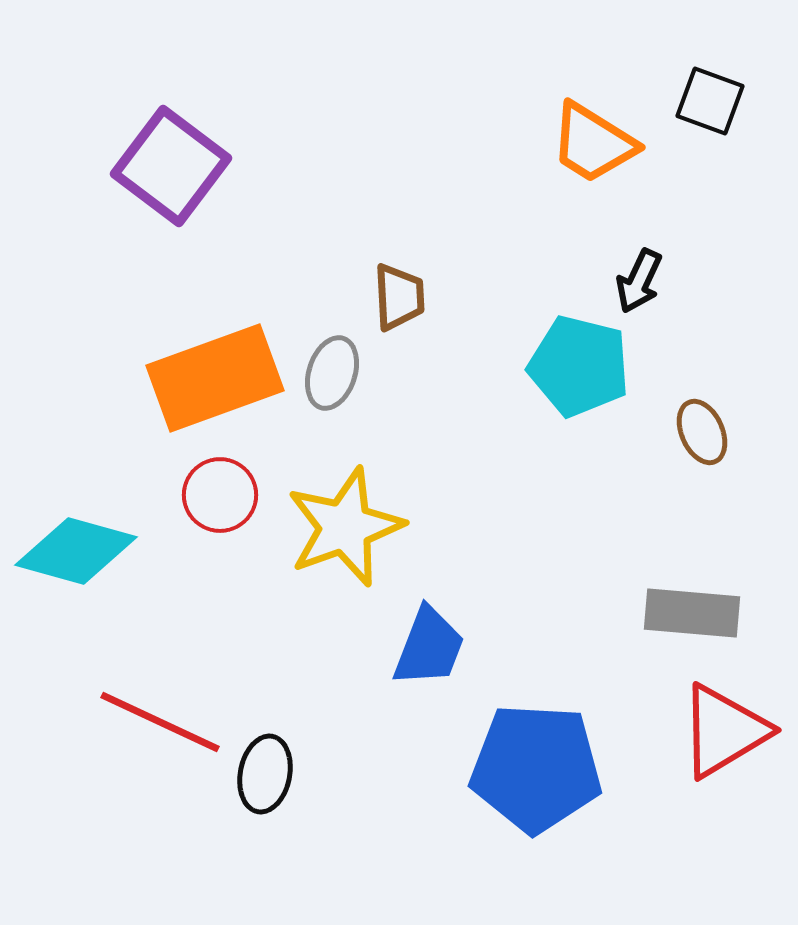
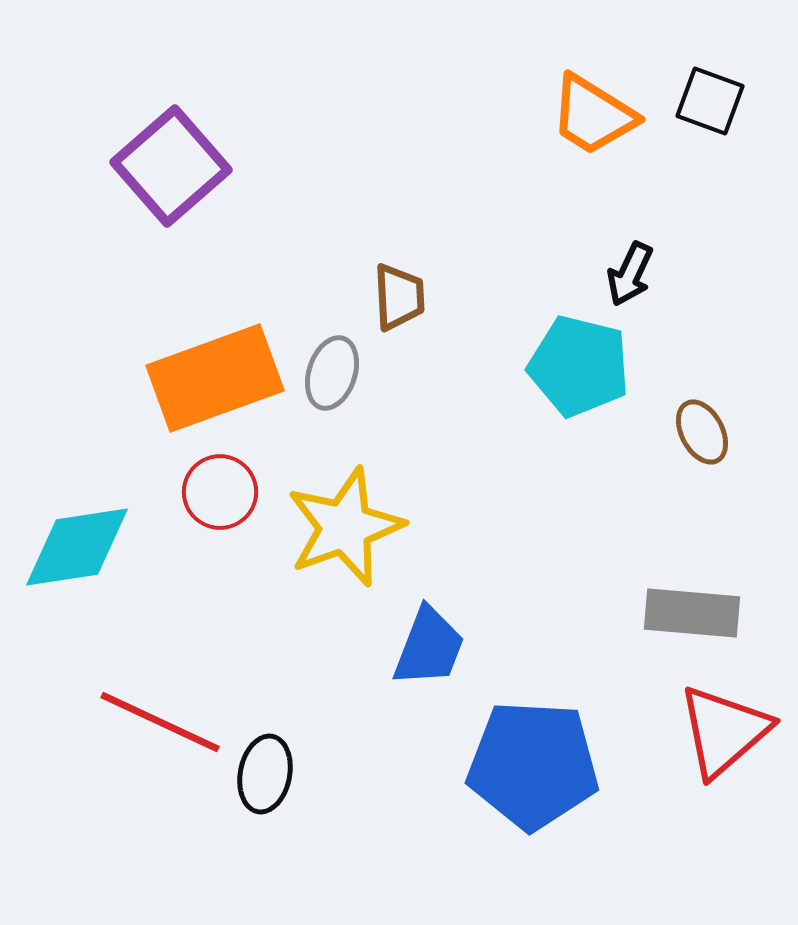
orange trapezoid: moved 28 px up
purple square: rotated 12 degrees clockwise
black arrow: moved 9 px left, 7 px up
brown ellipse: rotated 4 degrees counterclockwise
red circle: moved 3 px up
cyan diamond: moved 1 px right, 4 px up; rotated 24 degrees counterclockwise
red triangle: rotated 10 degrees counterclockwise
blue pentagon: moved 3 px left, 3 px up
